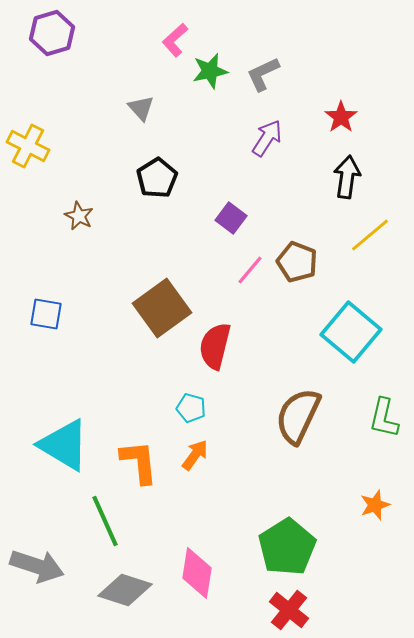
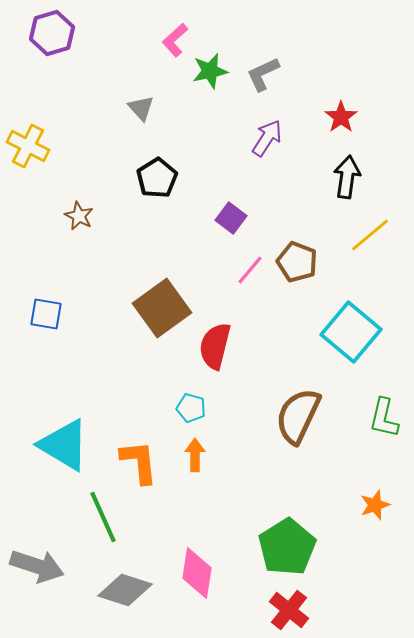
orange arrow: rotated 36 degrees counterclockwise
green line: moved 2 px left, 4 px up
